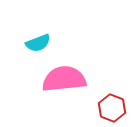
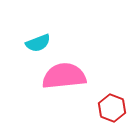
pink semicircle: moved 3 px up
